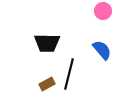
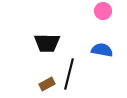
blue semicircle: rotated 40 degrees counterclockwise
